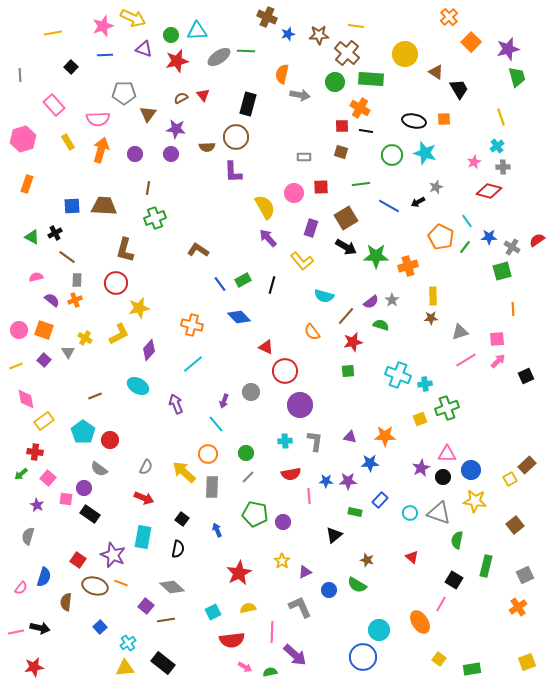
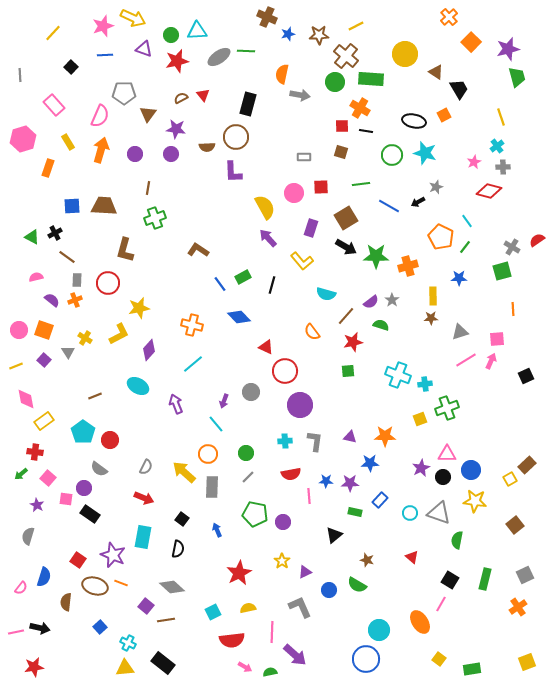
yellow line at (356, 26): rotated 35 degrees counterclockwise
yellow line at (53, 33): rotated 36 degrees counterclockwise
brown cross at (347, 53): moved 1 px left, 3 px down
pink semicircle at (98, 119): moved 2 px right, 3 px up; rotated 65 degrees counterclockwise
orange square at (444, 119): moved 4 px up; rotated 24 degrees counterclockwise
orange rectangle at (27, 184): moved 21 px right, 16 px up
blue star at (489, 237): moved 30 px left, 41 px down
green rectangle at (243, 280): moved 3 px up
red circle at (116, 283): moved 8 px left
cyan semicircle at (324, 296): moved 2 px right, 2 px up
pink arrow at (498, 361): moved 7 px left; rotated 21 degrees counterclockwise
purple star at (348, 481): moved 2 px right, 2 px down
green rectangle at (486, 566): moved 1 px left, 13 px down
black square at (454, 580): moved 4 px left
cyan cross at (128, 643): rotated 28 degrees counterclockwise
blue circle at (363, 657): moved 3 px right, 2 px down
